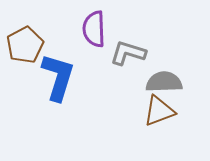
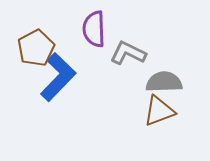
brown pentagon: moved 11 px right, 3 px down
gray L-shape: rotated 9 degrees clockwise
blue L-shape: rotated 27 degrees clockwise
